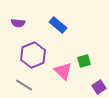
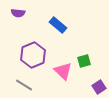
purple semicircle: moved 10 px up
